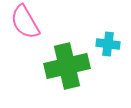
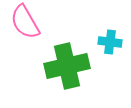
cyan cross: moved 2 px right, 2 px up
